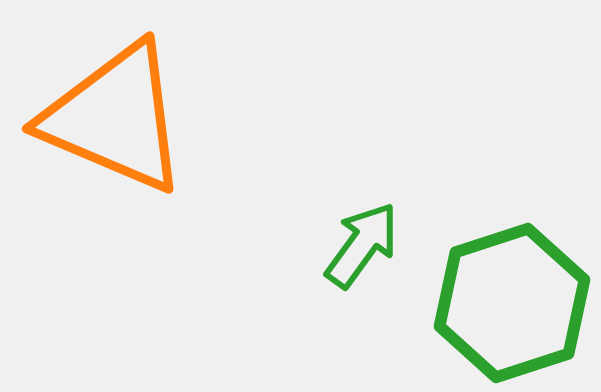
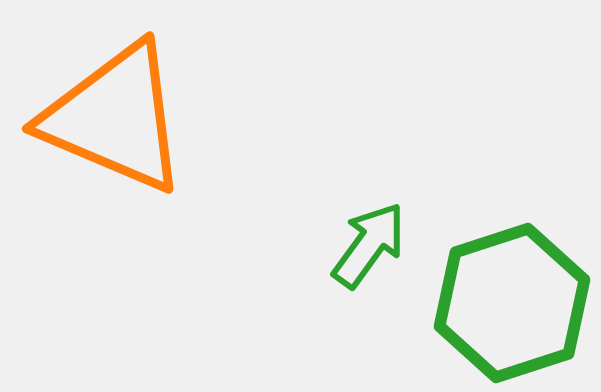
green arrow: moved 7 px right
